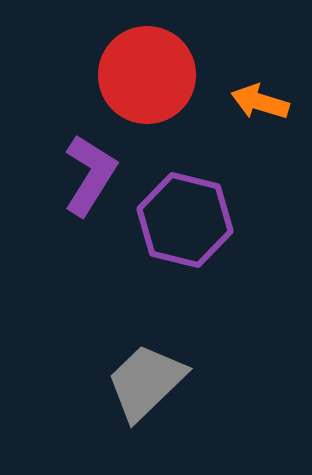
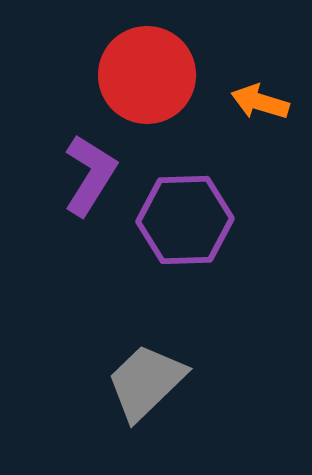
purple hexagon: rotated 16 degrees counterclockwise
